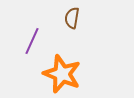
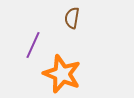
purple line: moved 1 px right, 4 px down
